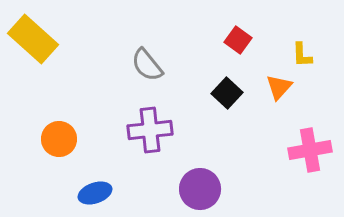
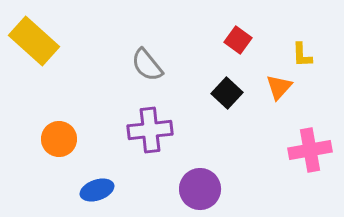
yellow rectangle: moved 1 px right, 2 px down
blue ellipse: moved 2 px right, 3 px up
